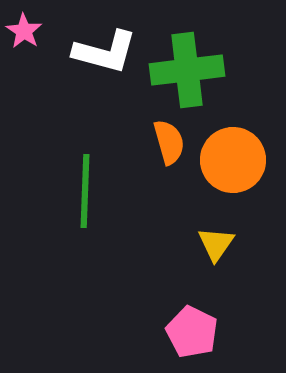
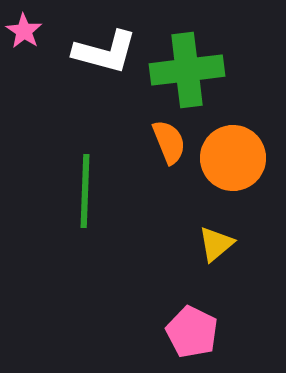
orange semicircle: rotated 6 degrees counterclockwise
orange circle: moved 2 px up
yellow triangle: rotated 15 degrees clockwise
